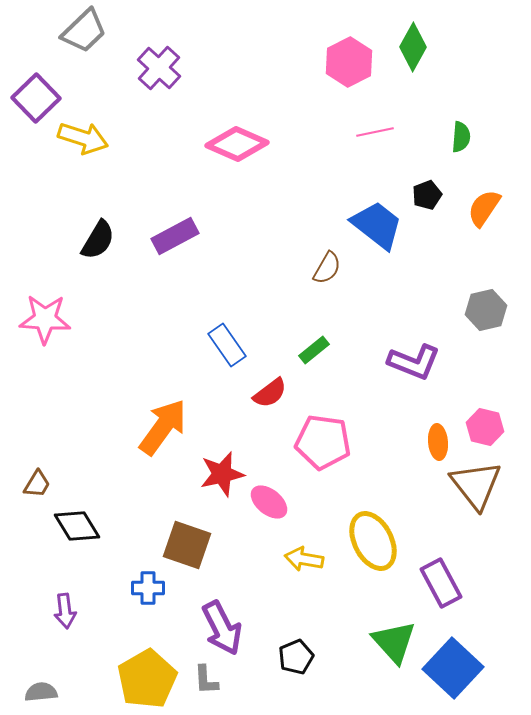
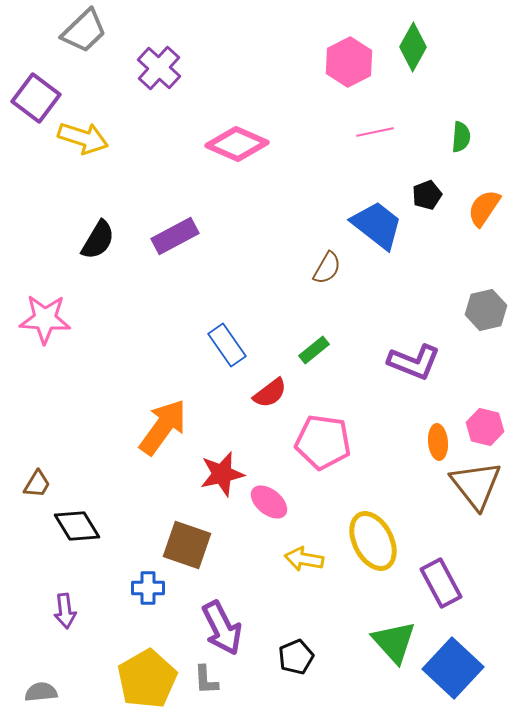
purple square at (36, 98): rotated 9 degrees counterclockwise
